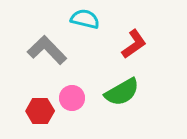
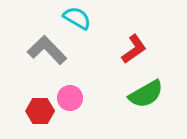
cyan semicircle: moved 8 px left, 1 px up; rotated 16 degrees clockwise
red L-shape: moved 5 px down
green semicircle: moved 24 px right, 2 px down
pink circle: moved 2 px left
